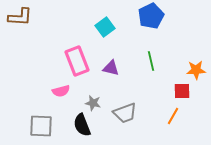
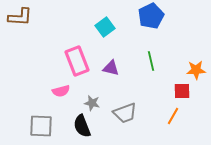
gray star: moved 1 px left
black semicircle: moved 1 px down
